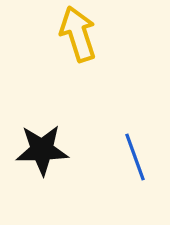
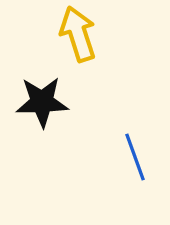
black star: moved 48 px up
